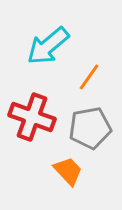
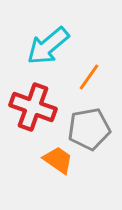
red cross: moved 1 px right, 10 px up
gray pentagon: moved 1 px left, 1 px down
orange trapezoid: moved 10 px left, 11 px up; rotated 12 degrees counterclockwise
